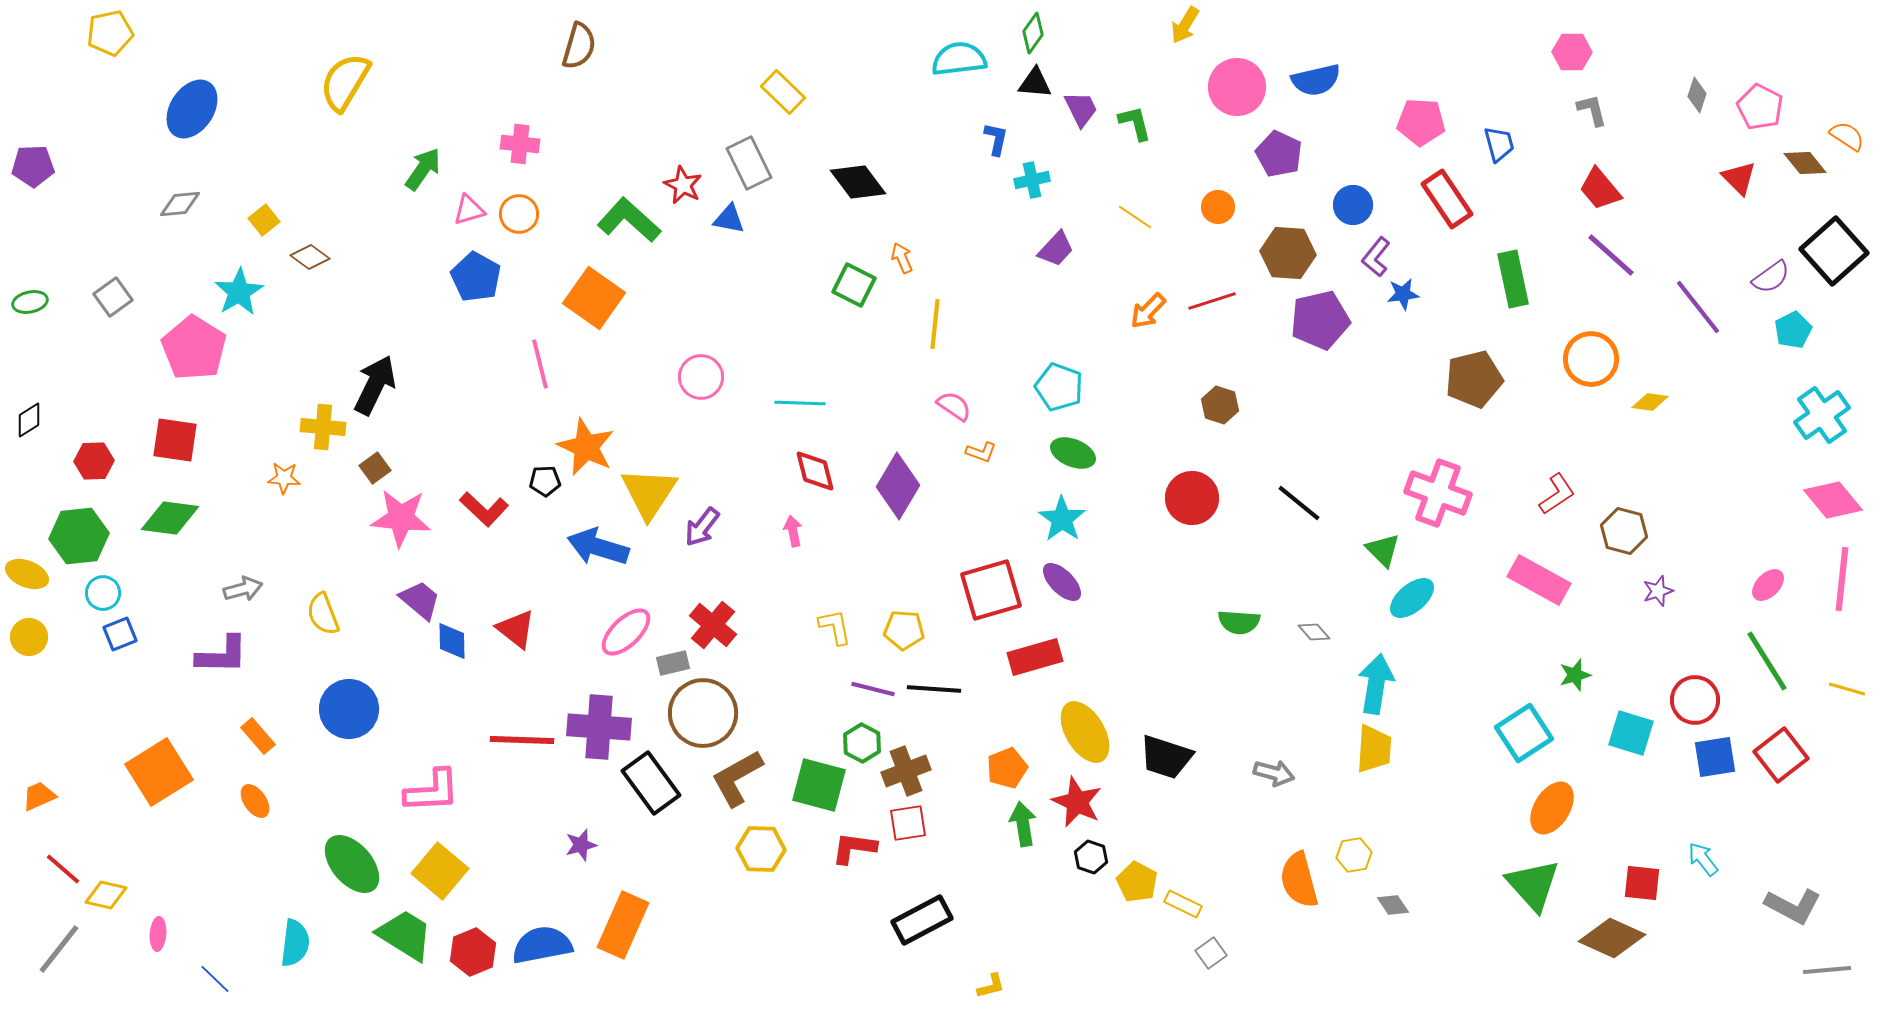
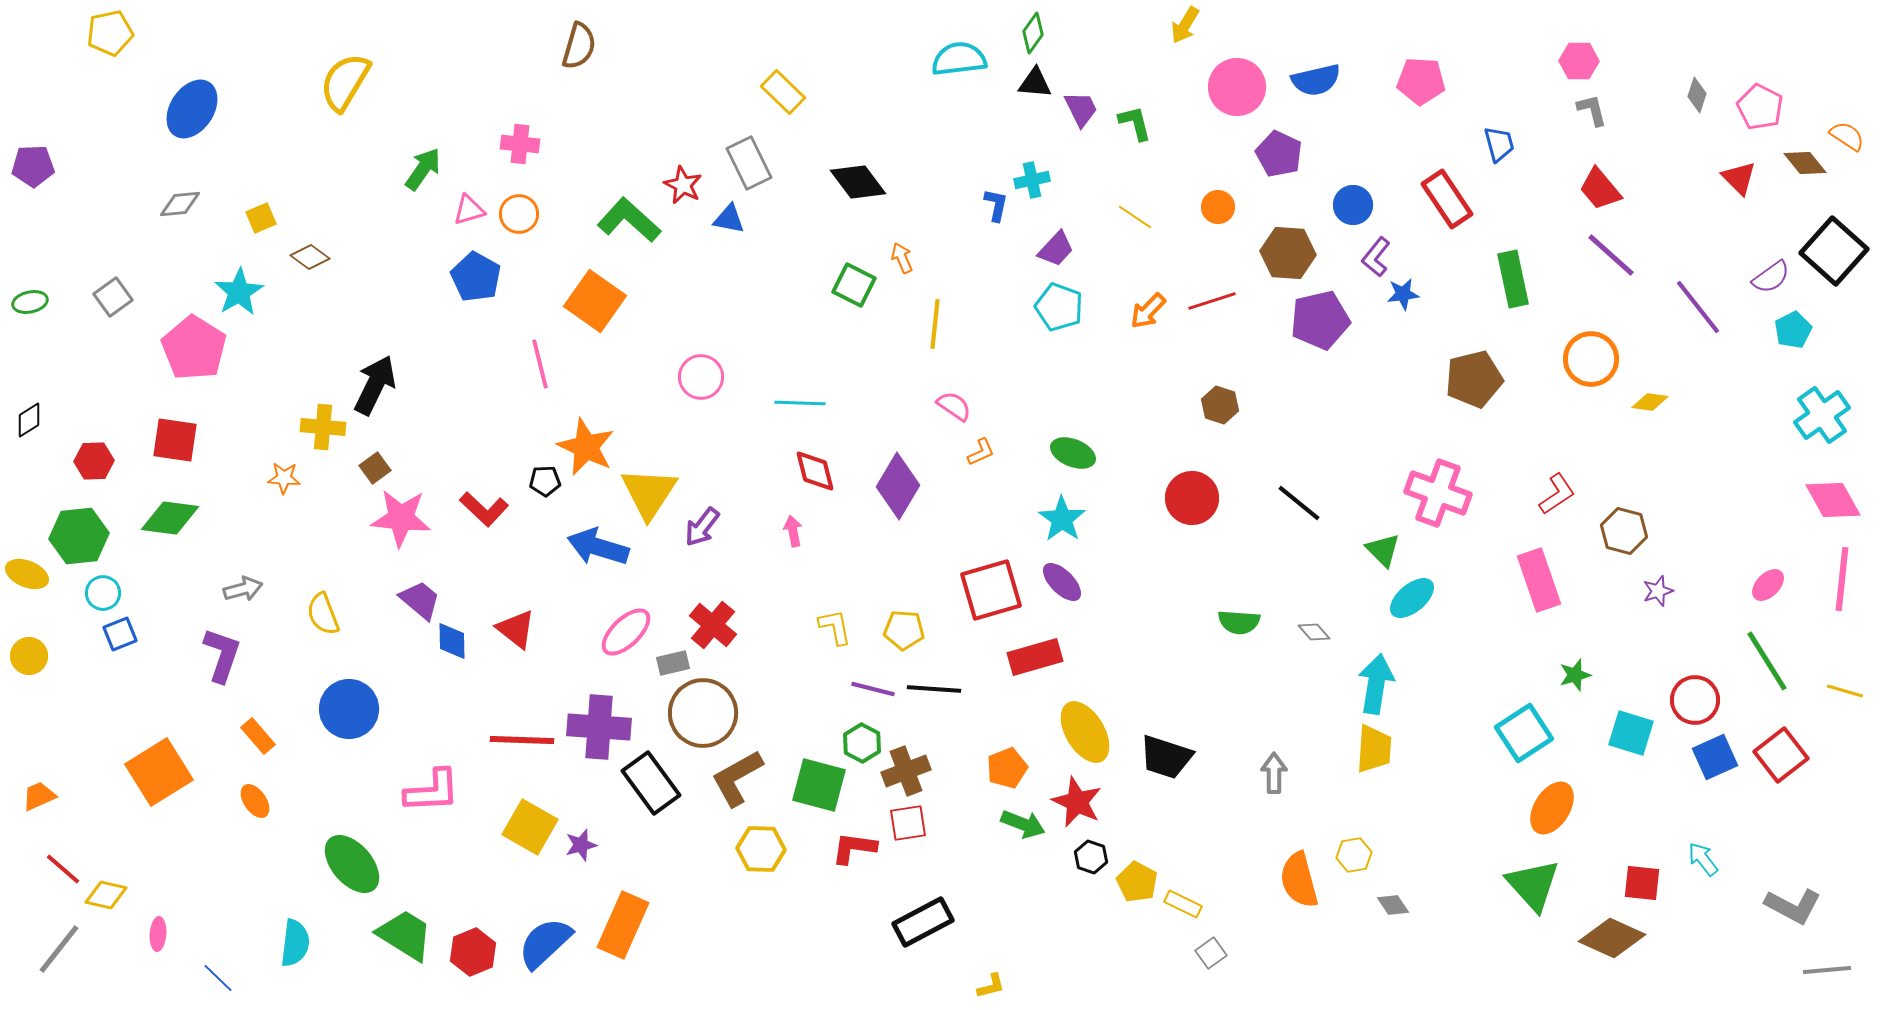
pink hexagon at (1572, 52): moved 7 px right, 9 px down
pink pentagon at (1421, 122): moved 41 px up
blue L-shape at (996, 139): moved 66 px down
yellow square at (264, 220): moved 3 px left, 2 px up; rotated 16 degrees clockwise
black square at (1834, 251): rotated 6 degrees counterclockwise
orange square at (594, 298): moved 1 px right, 3 px down
cyan pentagon at (1059, 387): moved 80 px up
orange L-shape at (981, 452): rotated 44 degrees counterclockwise
pink diamond at (1833, 500): rotated 10 degrees clockwise
pink rectangle at (1539, 580): rotated 42 degrees clockwise
yellow circle at (29, 637): moved 19 px down
purple L-shape at (222, 655): rotated 72 degrees counterclockwise
yellow line at (1847, 689): moved 2 px left, 2 px down
blue square at (1715, 757): rotated 15 degrees counterclockwise
gray arrow at (1274, 773): rotated 105 degrees counterclockwise
green arrow at (1023, 824): rotated 120 degrees clockwise
yellow square at (440, 871): moved 90 px right, 44 px up; rotated 10 degrees counterclockwise
black rectangle at (922, 920): moved 1 px right, 2 px down
blue semicircle at (542, 945): moved 3 px right, 2 px up; rotated 32 degrees counterclockwise
blue line at (215, 979): moved 3 px right, 1 px up
